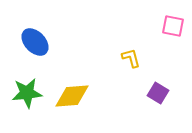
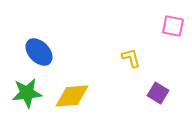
blue ellipse: moved 4 px right, 10 px down
